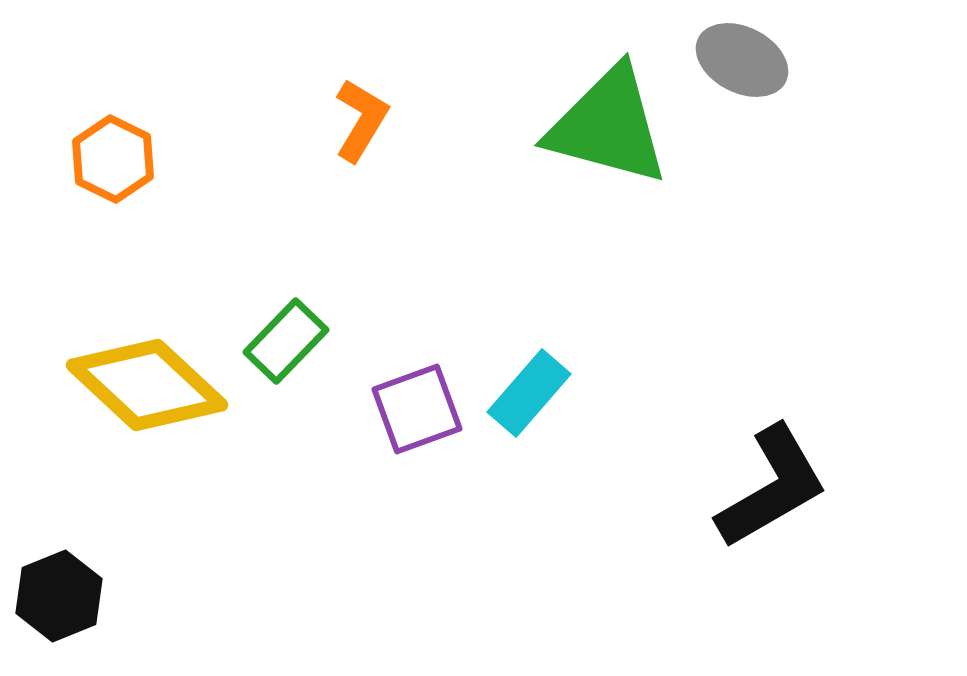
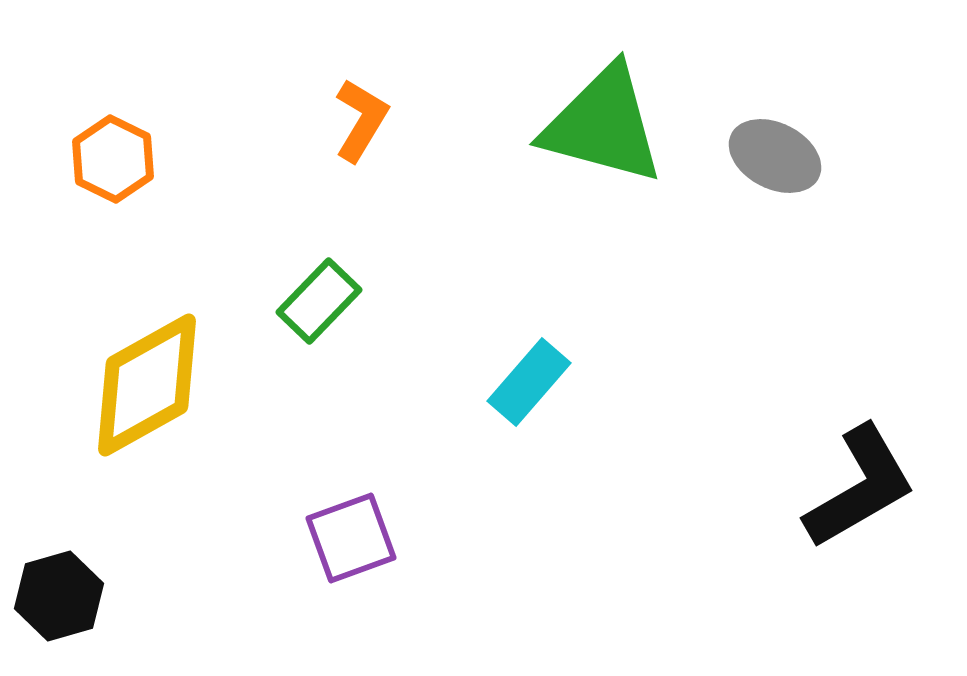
gray ellipse: moved 33 px right, 96 px down
green triangle: moved 5 px left, 1 px up
green rectangle: moved 33 px right, 40 px up
yellow diamond: rotated 72 degrees counterclockwise
cyan rectangle: moved 11 px up
purple square: moved 66 px left, 129 px down
black L-shape: moved 88 px right
black hexagon: rotated 6 degrees clockwise
